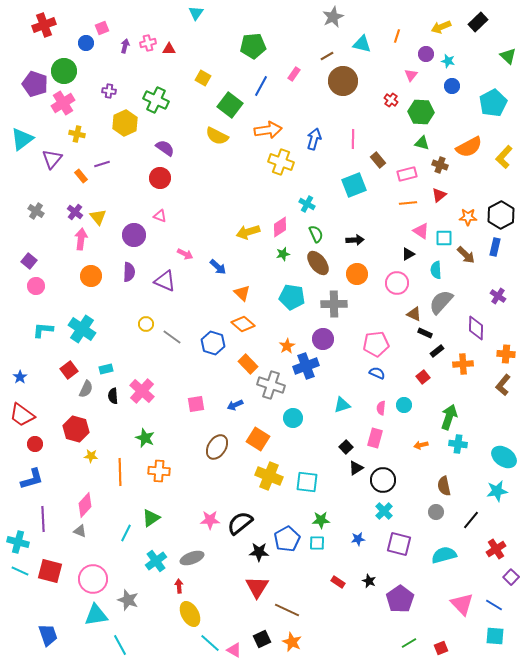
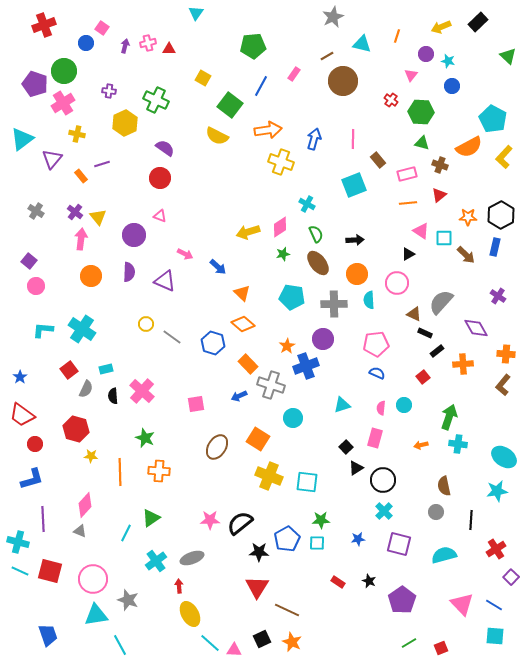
pink square at (102, 28): rotated 32 degrees counterclockwise
cyan pentagon at (493, 103): moved 16 px down; rotated 16 degrees counterclockwise
cyan semicircle at (436, 270): moved 67 px left, 30 px down
purple diamond at (476, 328): rotated 30 degrees counterclockwise
blue arrow at (235, 405): moved 4 px right, 9 px up
black line at (471, 520): rotated 36 degrees counterclockwise
purple pentagon at (400, 599): moved 2 px right, 1 px down
pink triangle at (234, 650): rotated 28 degrees counterclockwise
